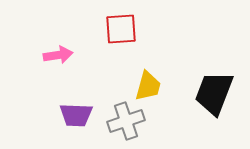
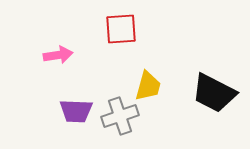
black trapezoid: rotated 84 degrees counterclockwise
purple trapezoid: moved 4 px up
gray cross: moved 6 px left, 5 px up
